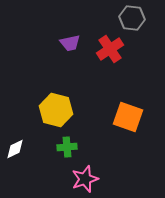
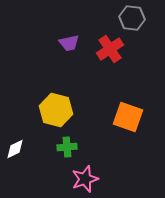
purple trapezoid: moved 1 px left
